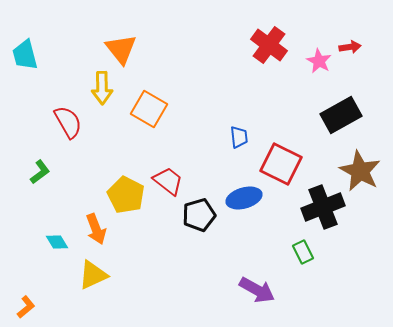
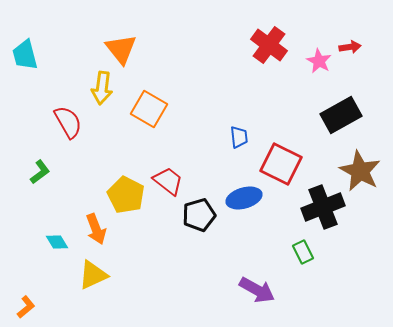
yellow arrow: rotated 8 degrees clockwise
